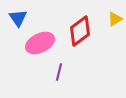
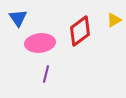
yellow triangle: moved 1 px left, 1 px down
pink ellipse: rotated 20 degrees clockwise
purple line: moved 13 px left, 2 px down
